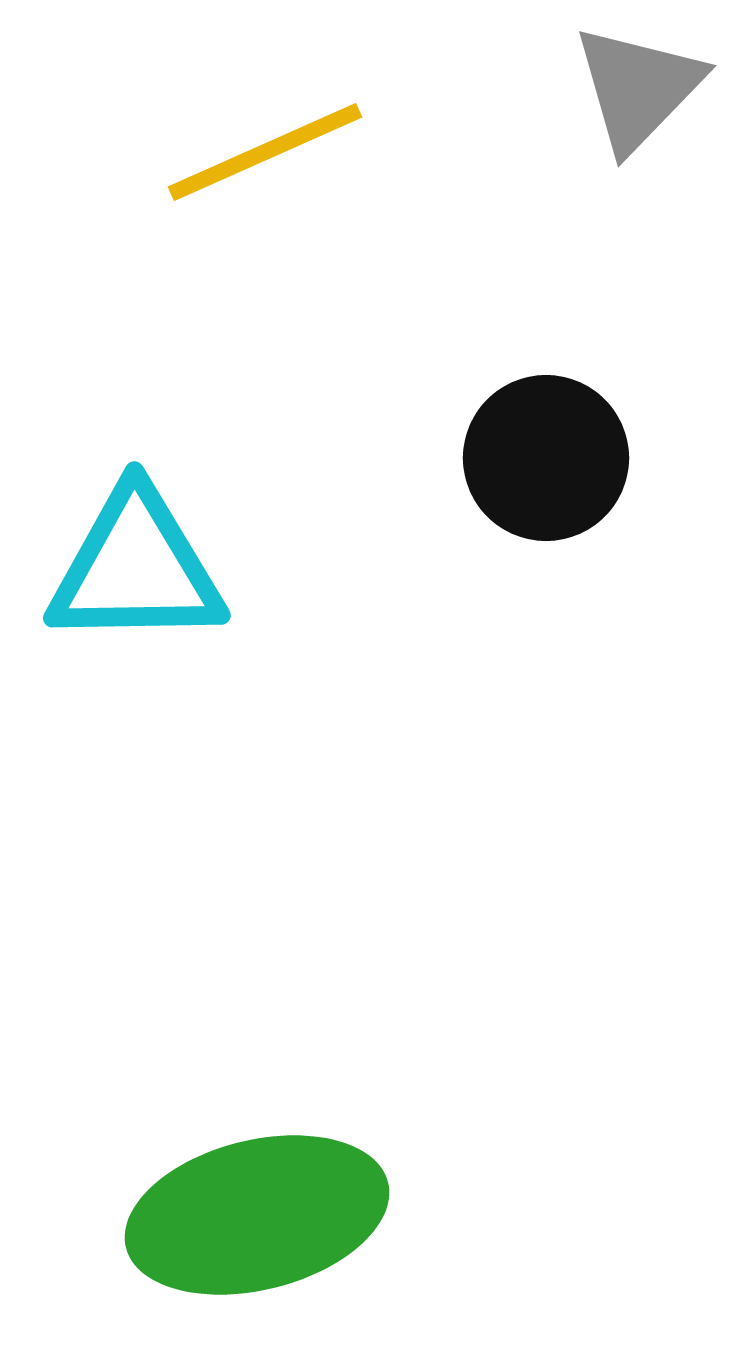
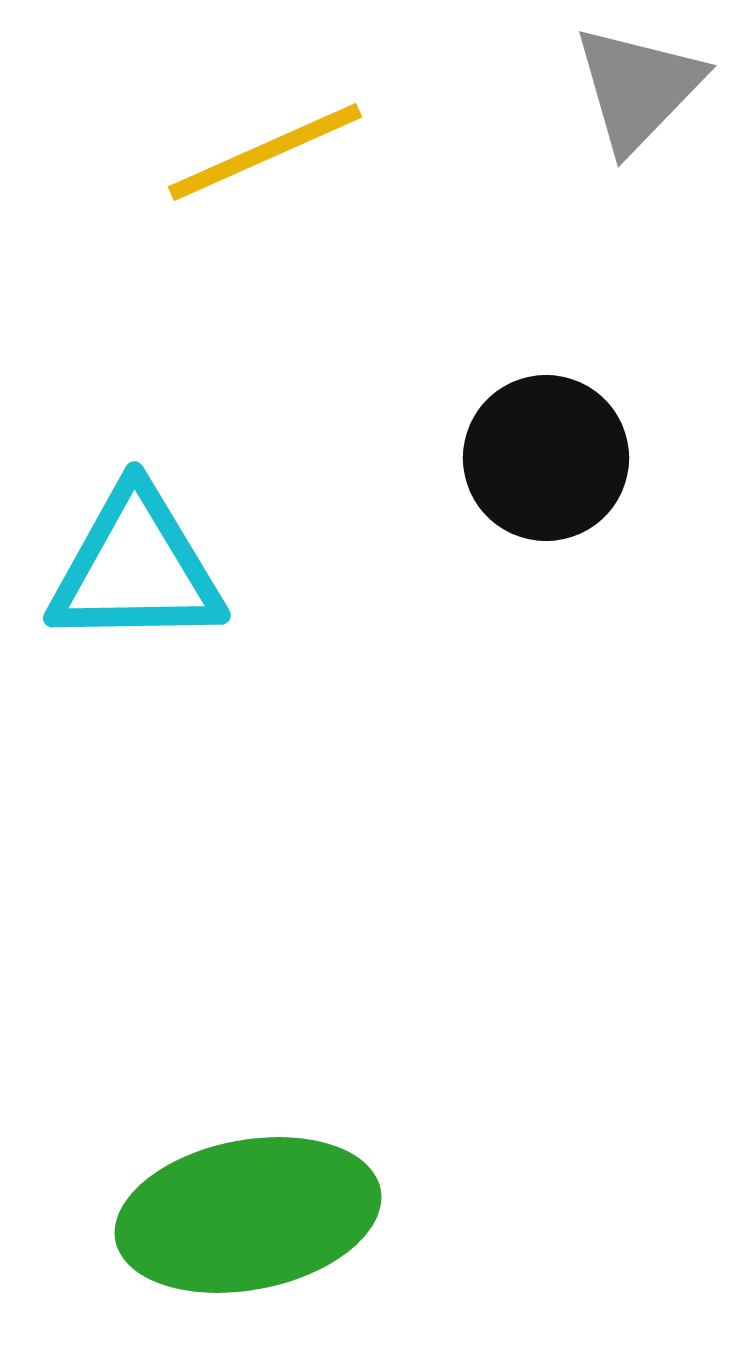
green ellipse: moved 9 px left; rotated 3 degrees clockwise
